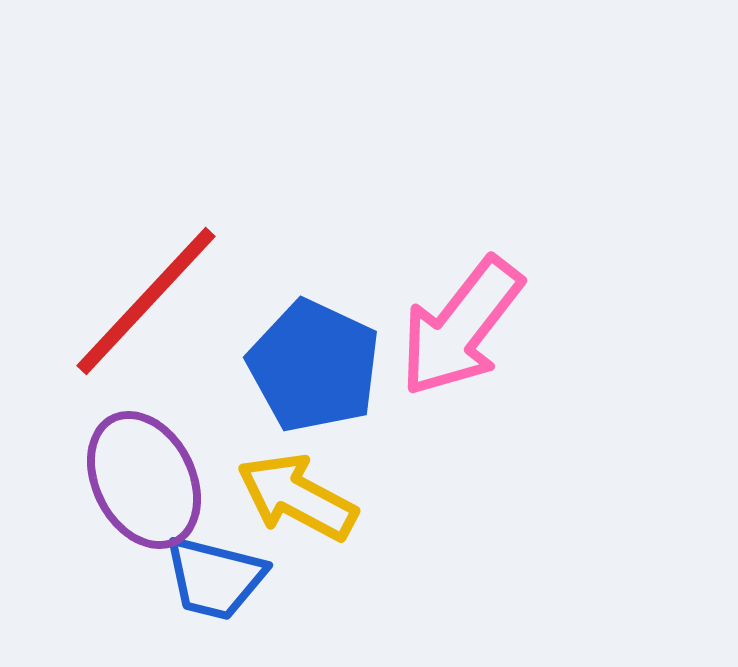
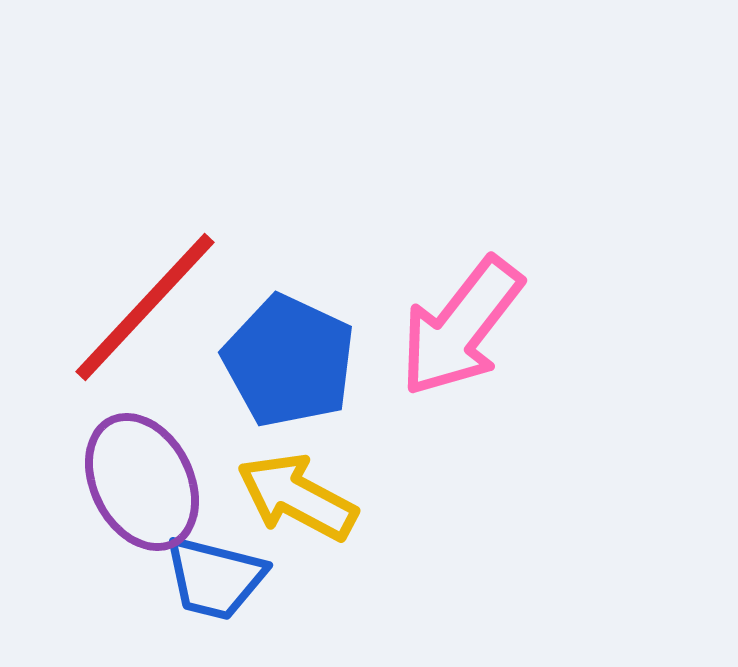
red line: moved 1 px left, 6 px down
blue pentagon: moved 25 px left, 5 px up
purple ellipse: moved 2 px left, 2 px down
